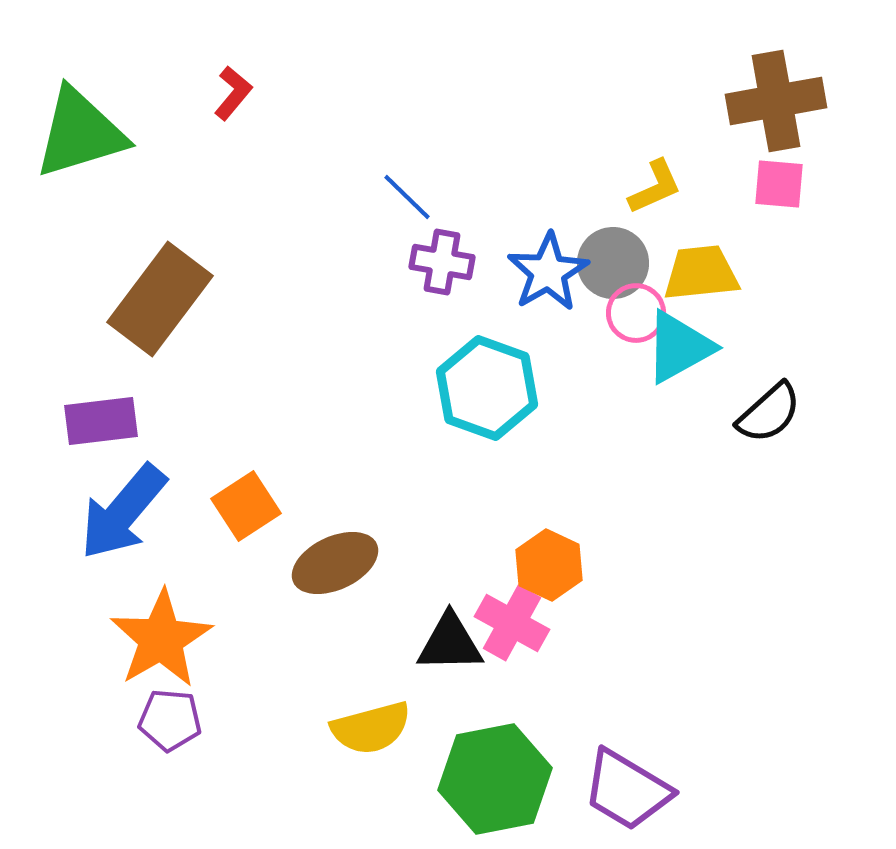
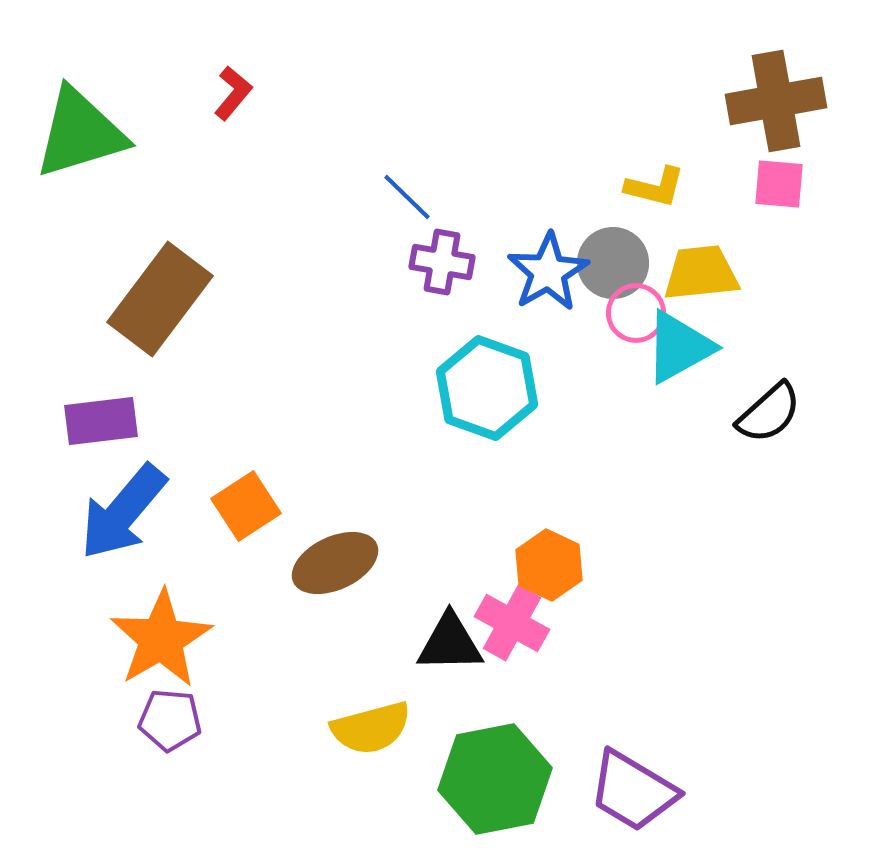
yellow L-shape: rotated 38 degrees clockwise
purple trapezoid: moved 6 px right, 1 px down
